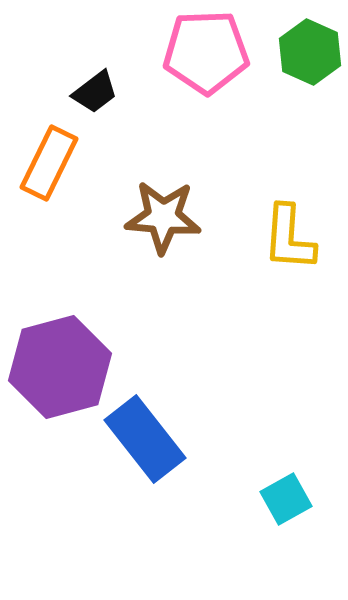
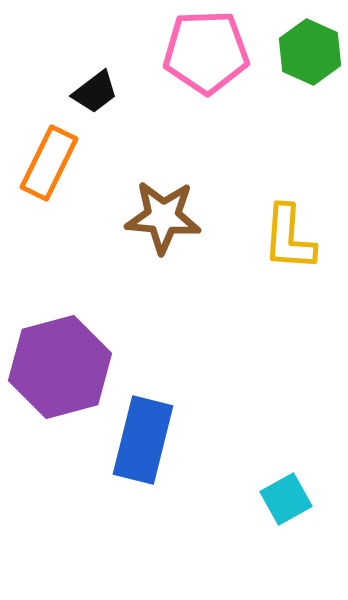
blue rectangle: moved 2 px left, 1 px down; rotated 52 degrees clockwise
